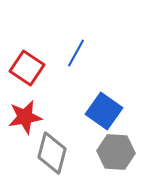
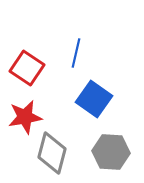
blue line: rotated 16 degrees counterclockwise
blue square: moved 10 px left, 12 px up
gray hexagon: moved 5 px left
